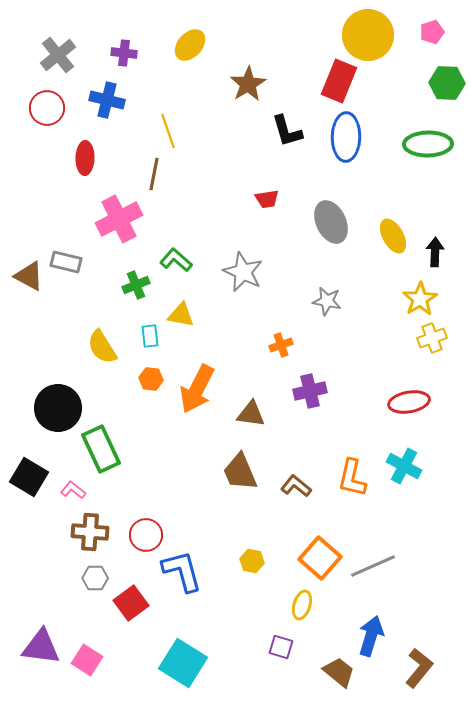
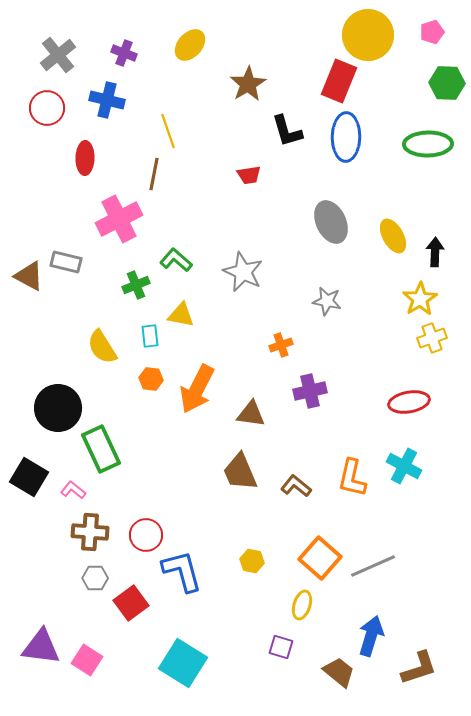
purple cross at (124, 53): rotated 15 degrees clockwise
red trapezoid at (267, 199): moved 18 px left, 24 px up
brown L-shape at (419, 668): rotated 33 degrees clockwise
